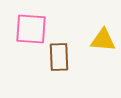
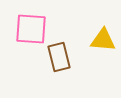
brown rectangle: rotated 12 degrees counterclockwise
